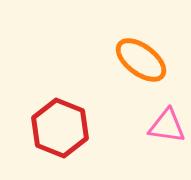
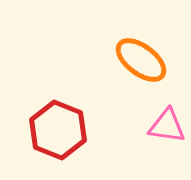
red hexagon: moved 2 px left, 2 px down
